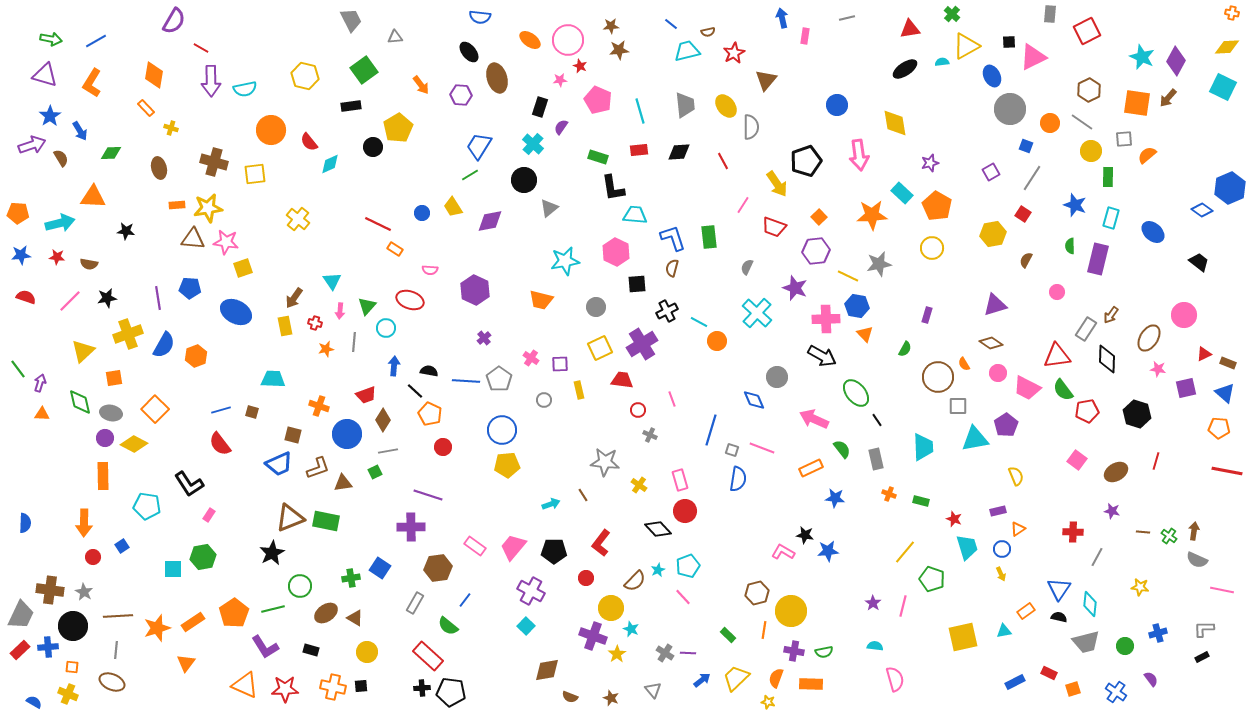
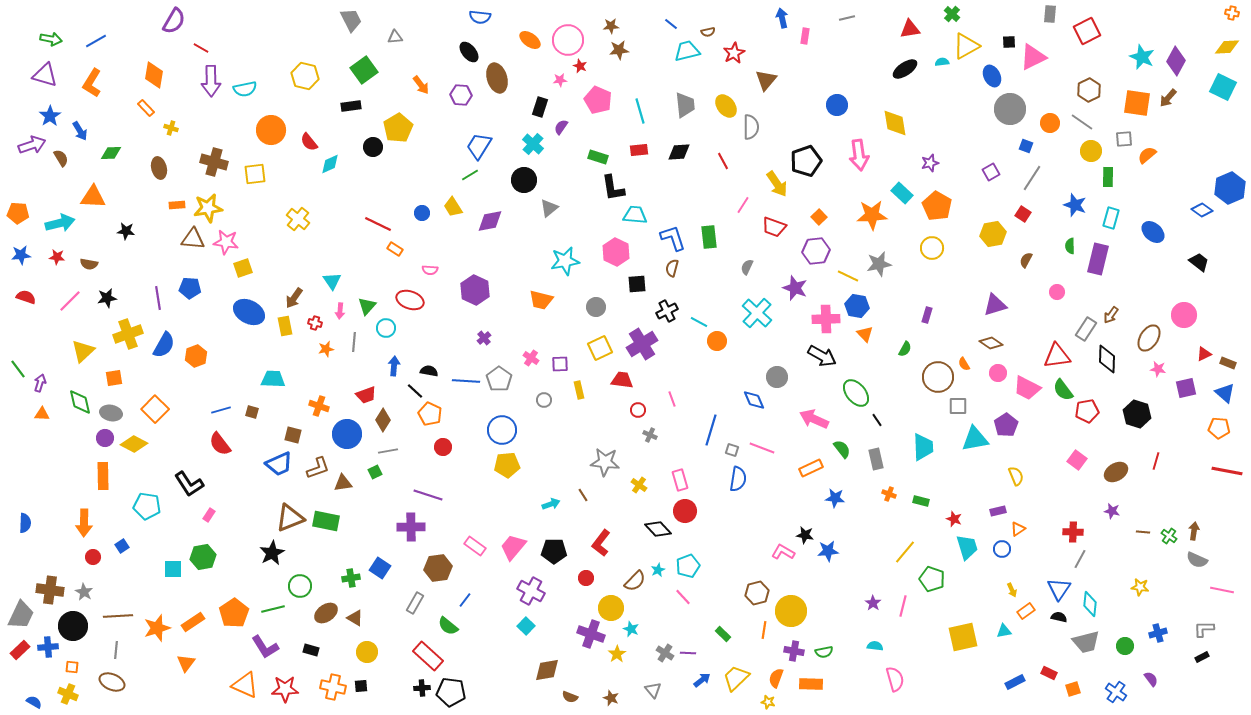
blue ellipse at (236, 312): moved 13 px right
gray line at (1097, 557): moved 17 px left, 2 px down
yellow arrow at (1001, 574): moved 11 px right, 16 px down
green rectangle at (728, 635): moved 5 px left, 1 px up
purple cross at (593, 636): moved 2 px left, 2 px up
